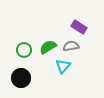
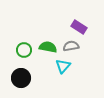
green semicircle: rotated 42 degrees clockwise
